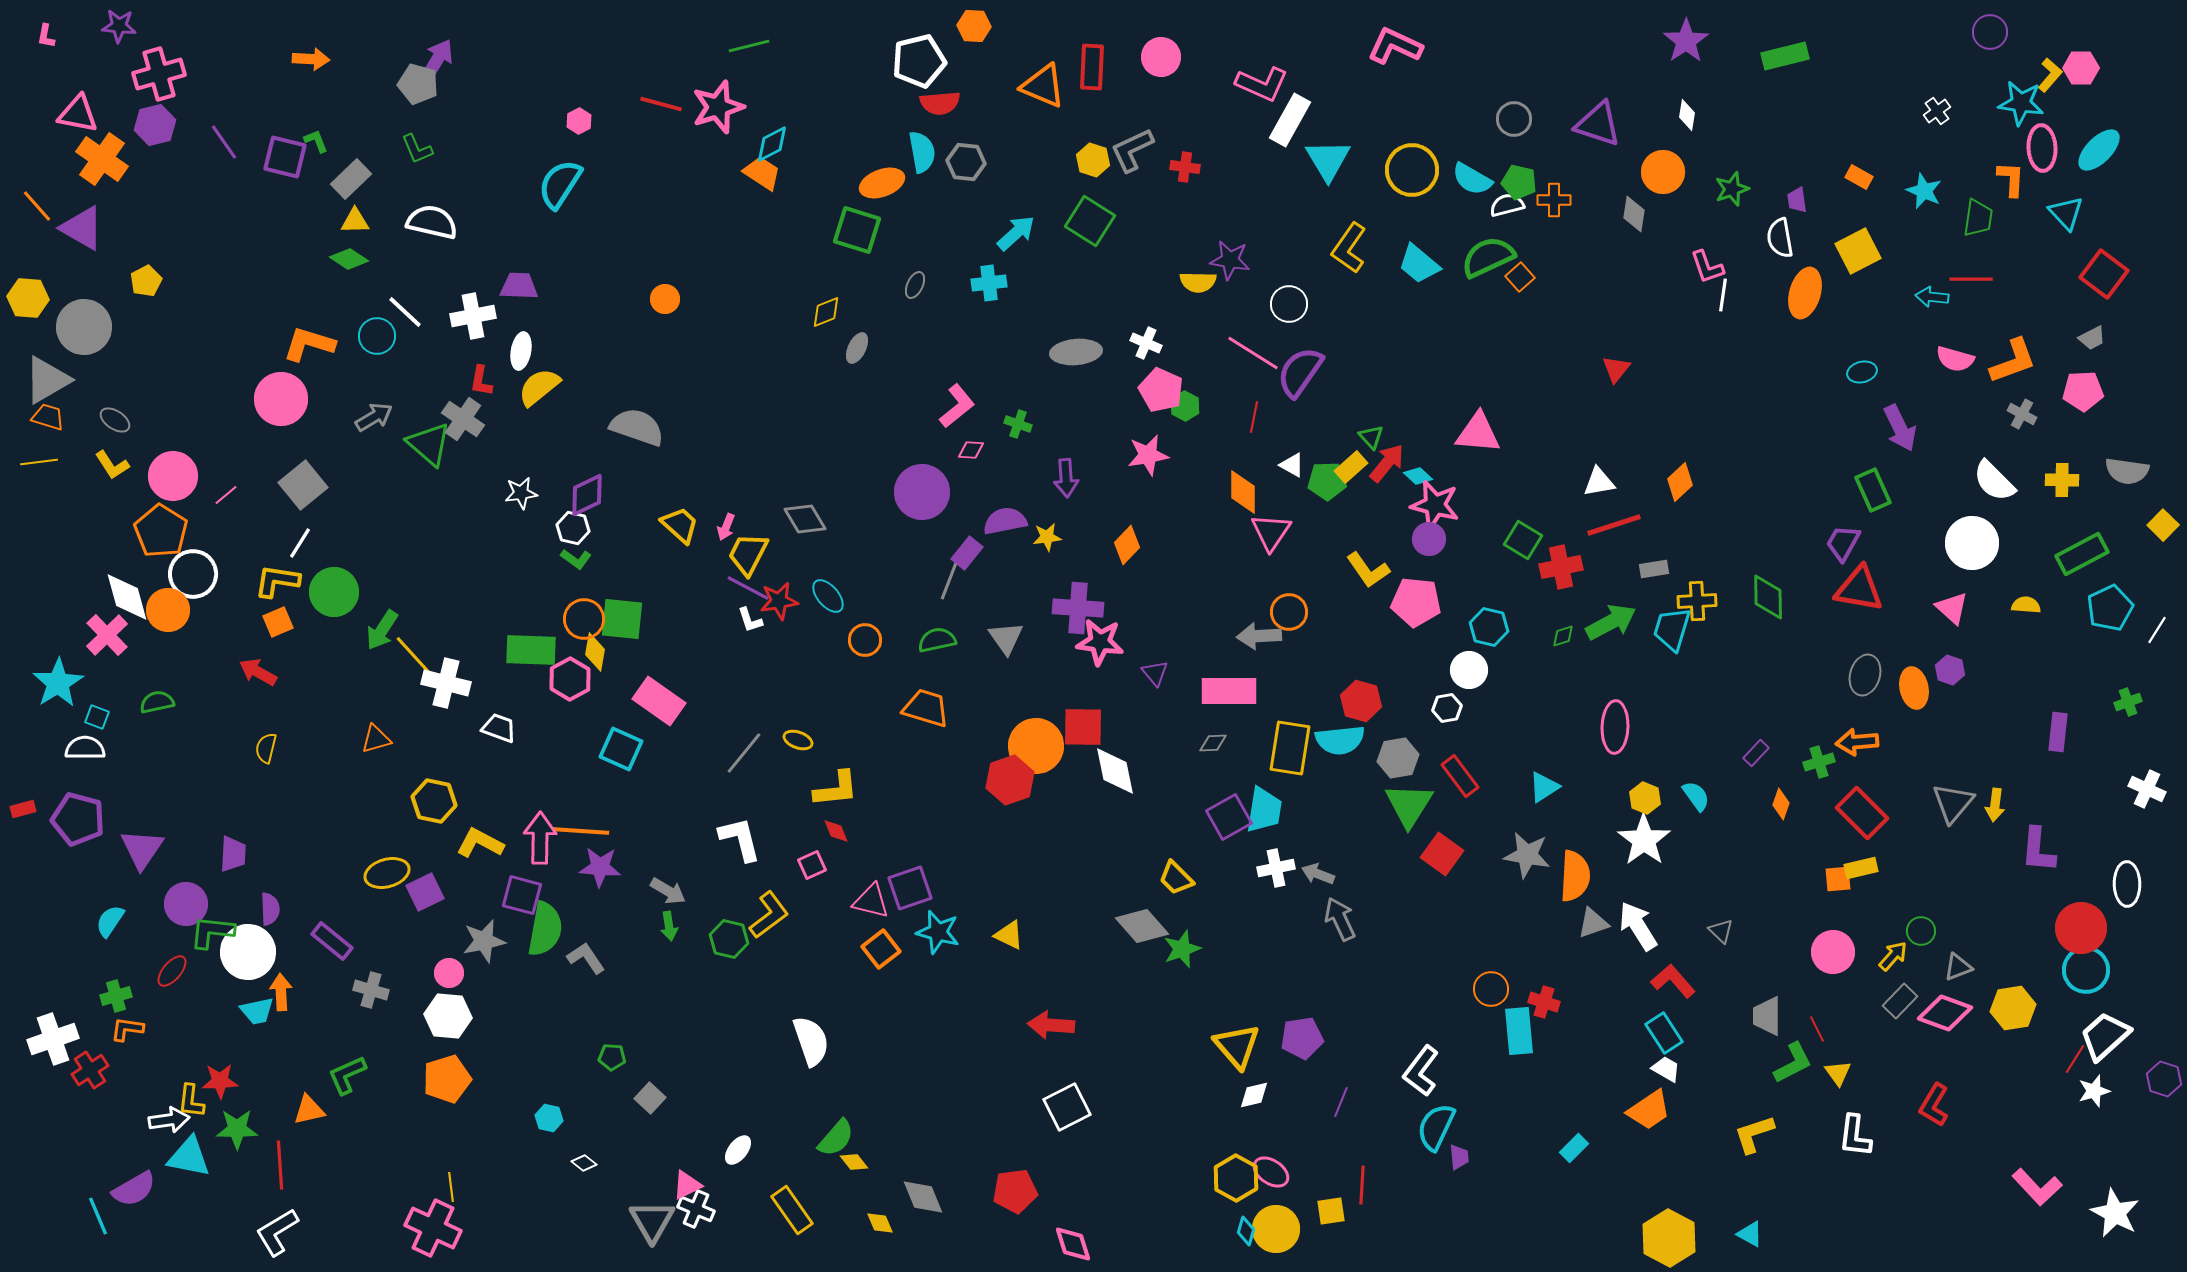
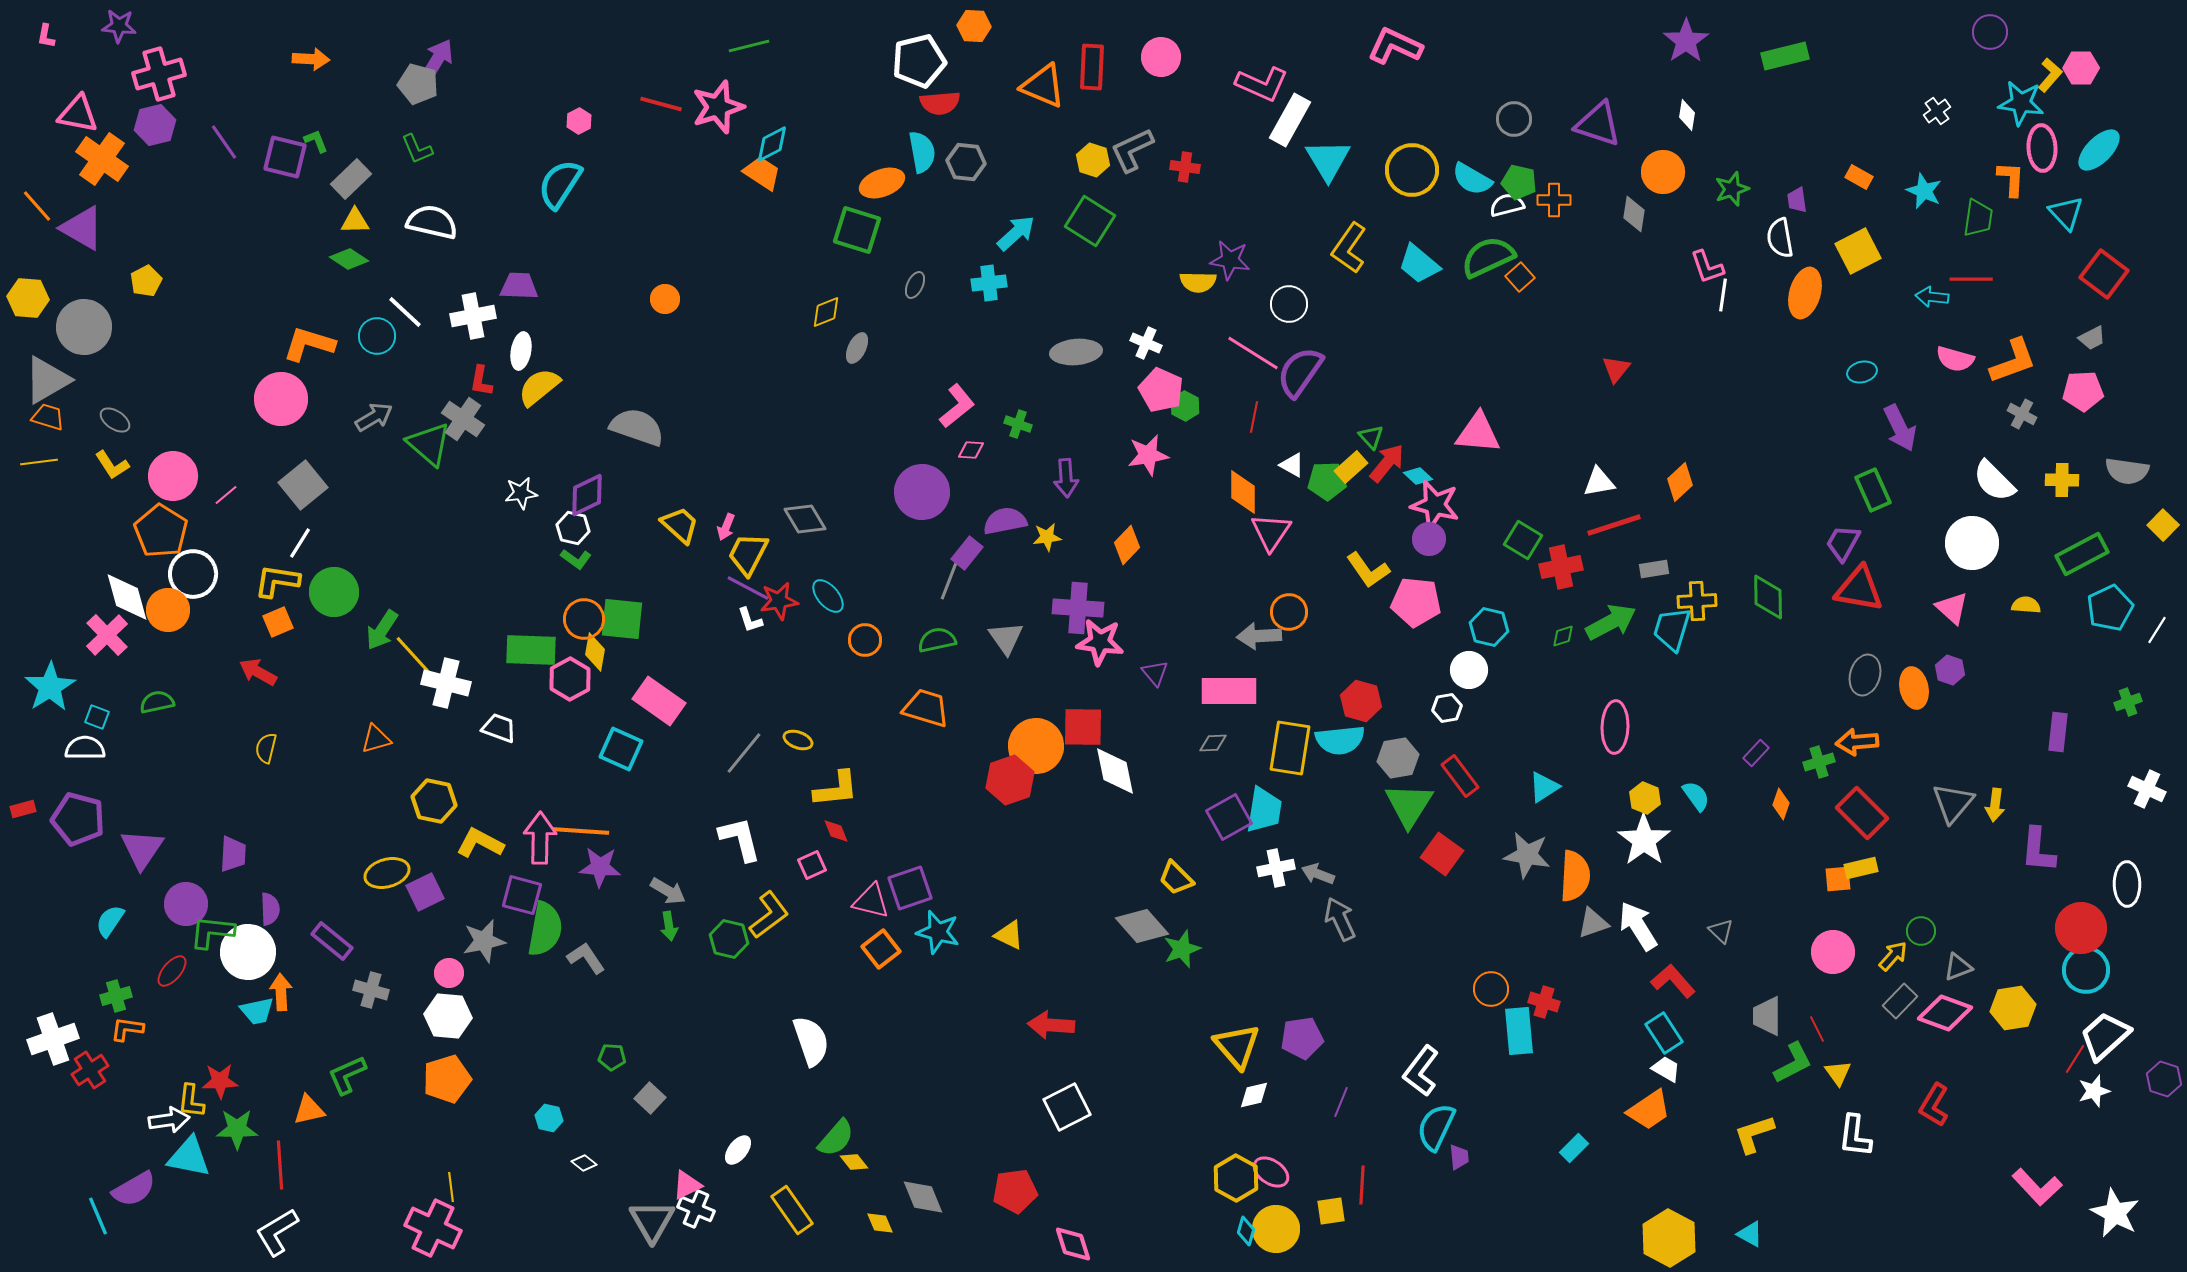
cyan star at (58, 683): moved 8 px left, 4 px down
